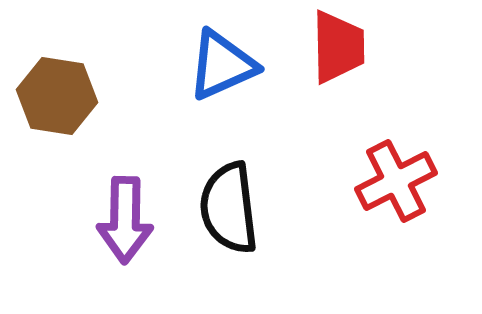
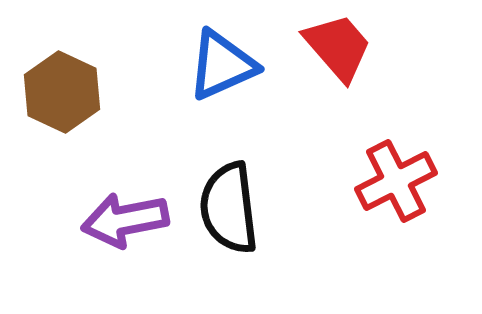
red trapezoid: rotated 40 degrees counterclockwise
brown hexagon: moved 5 px right, 4 px up; rotated 16 degrees clockwise
purple arrow: rotated 78 degrees clockwise
